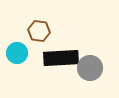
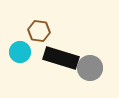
cyan circle: moved 3 px right, 1 px up
black rectangle: rotated 20 degrees clockwise
